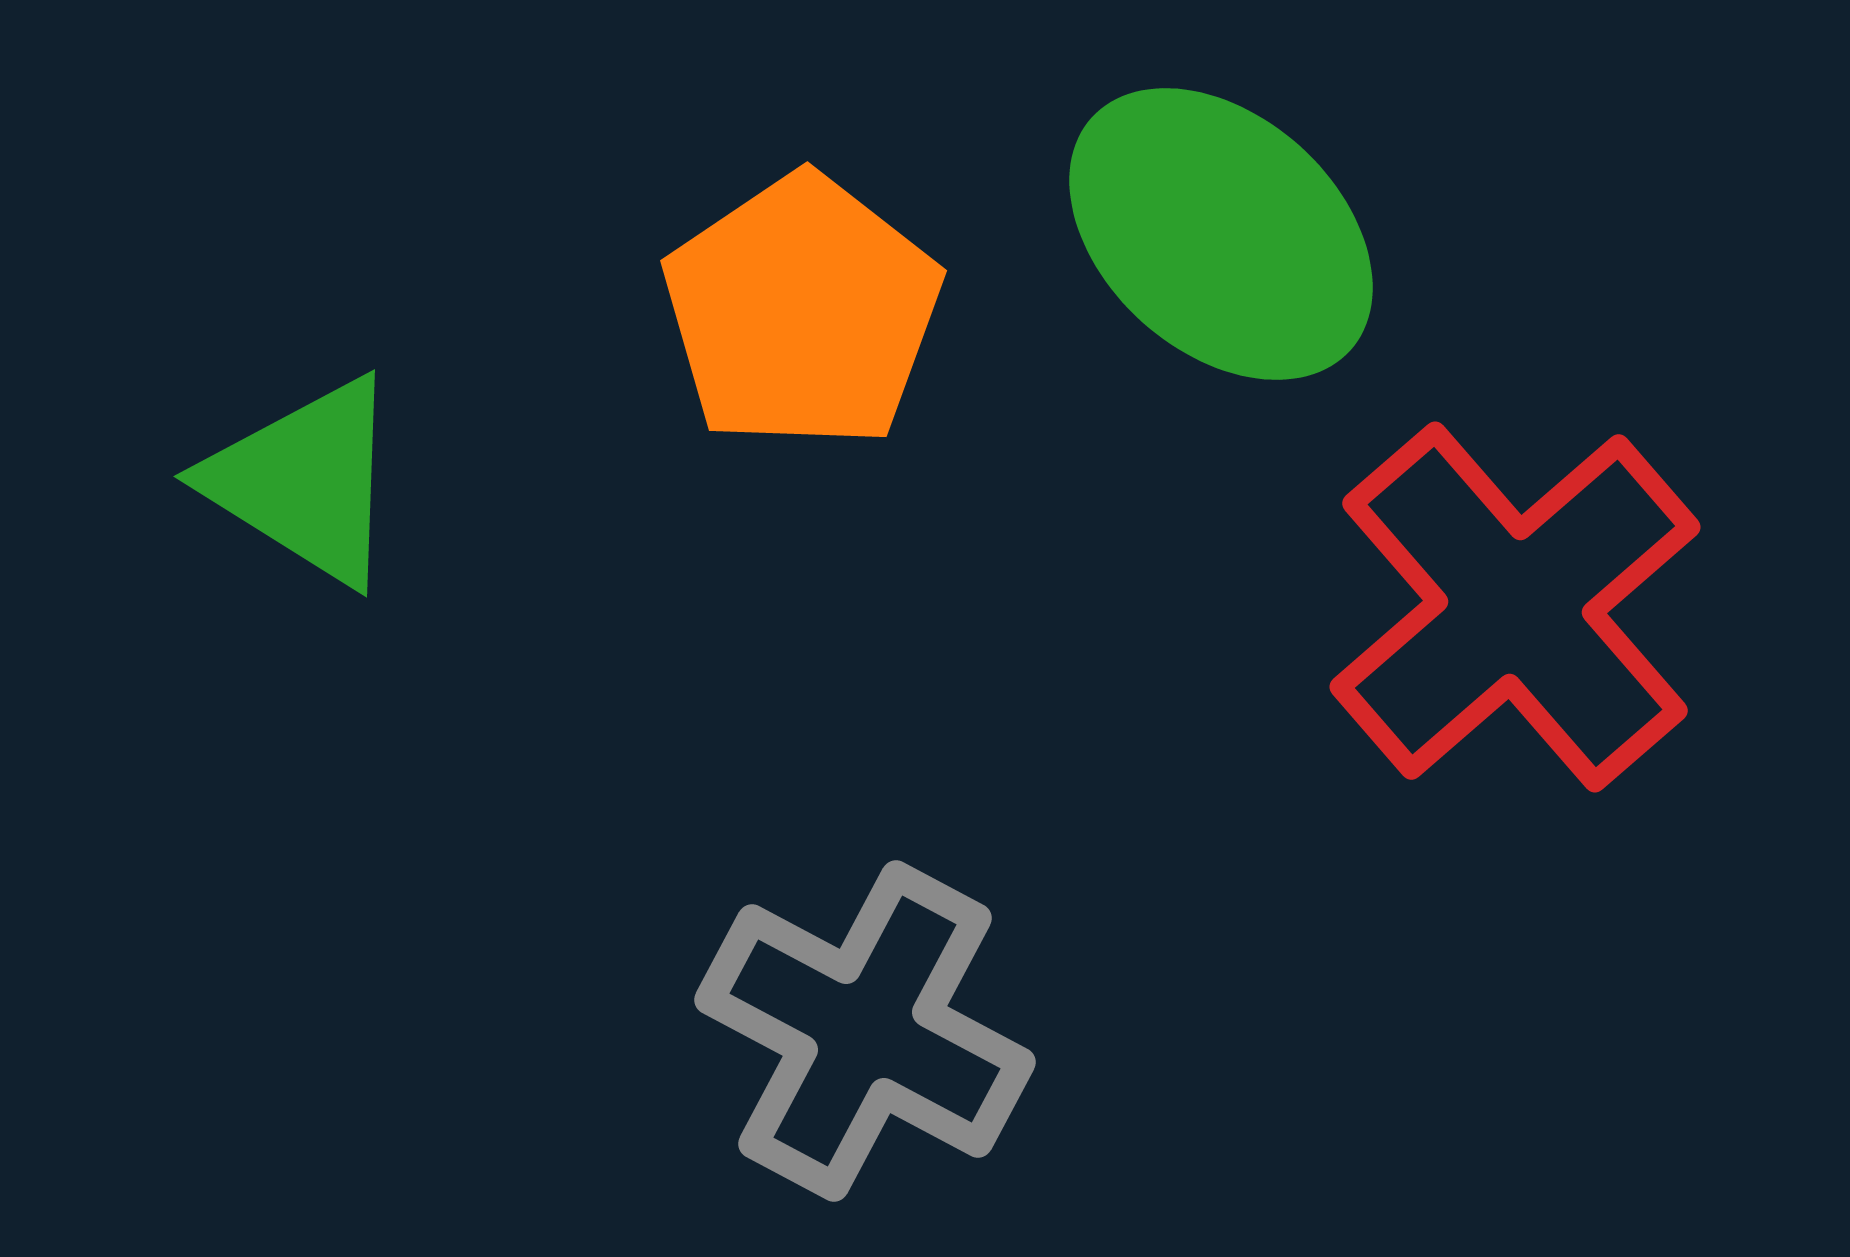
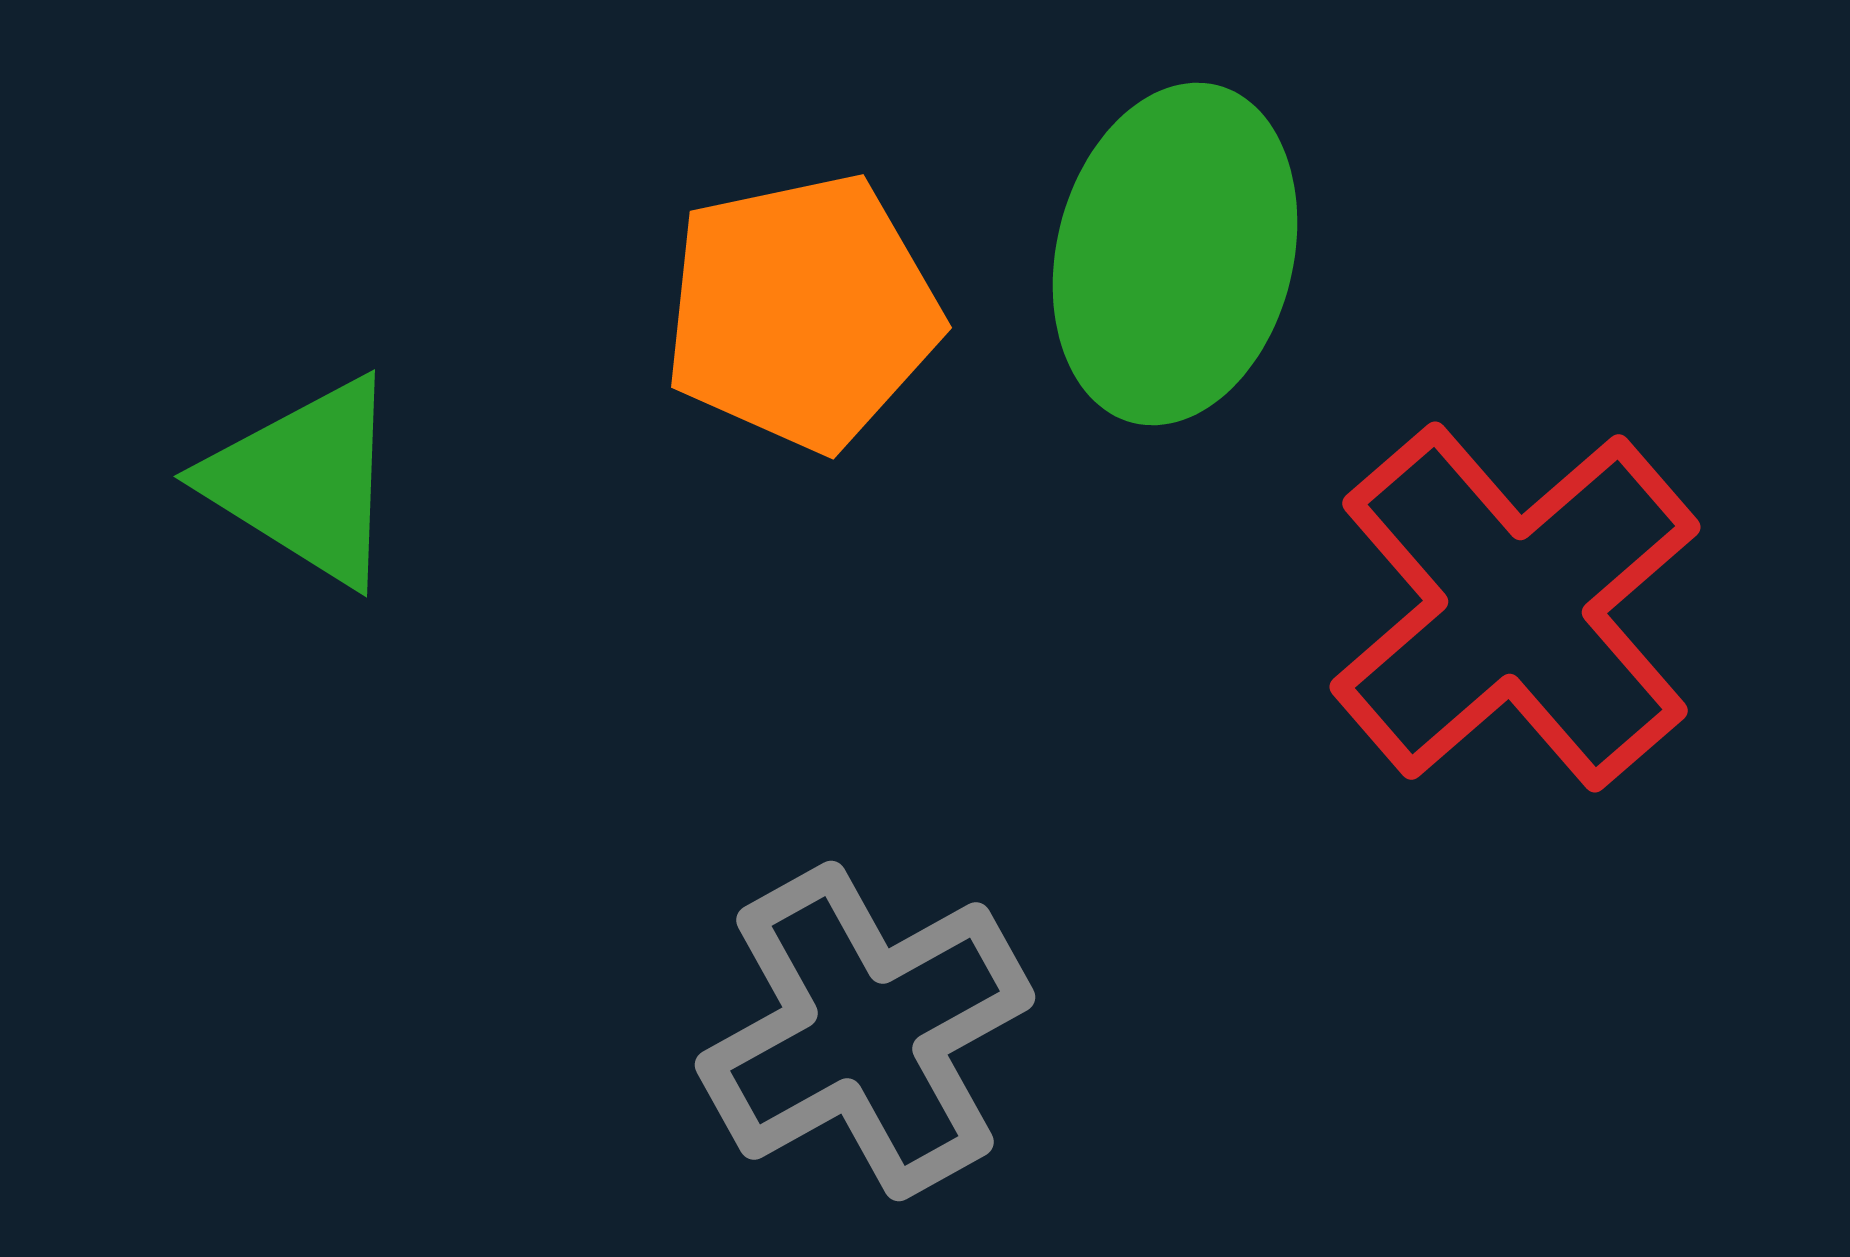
green ellipse: moved 46 px left, 20 px down; rotated 62 degrees clockwise
orange pentagon: rotated 22 degrees clockwise
gray cross: rotated 33 degrees clockwise
